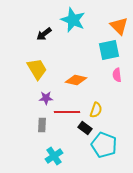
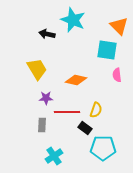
black arrow: moved 3 px right; rotated 49 degrees clockwise
cyan square: moved 2 px left; rotated 20 degrees clockwise
cyan pentagon: moved 1 px left, 3 px down; rotated 20 degrees counterclockwise
